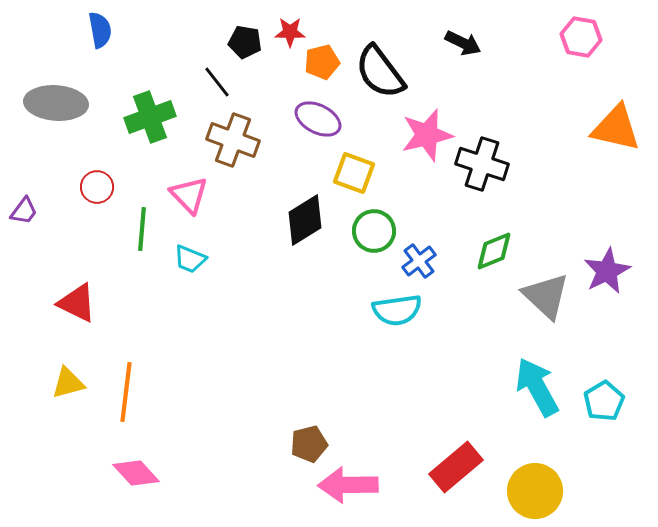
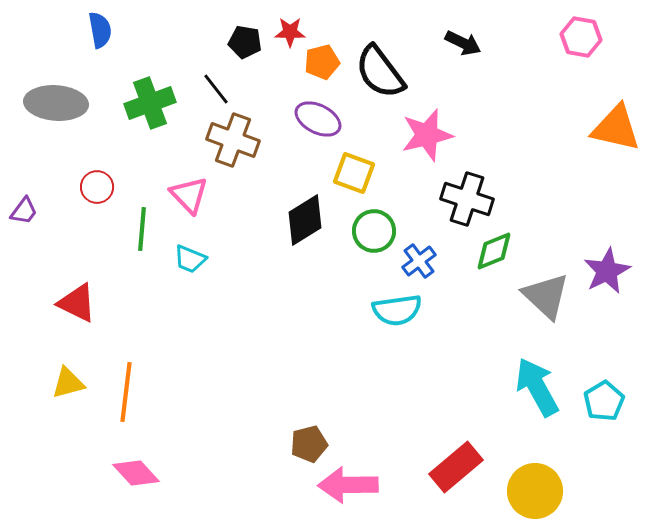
black line: moved 1 px left, 7 px down
green cross: moved 14 px up
black cross: moved 15 px left, 35 px down
